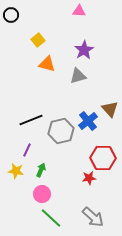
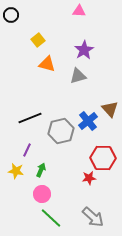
black line: moved 1 px left, 2 px up
